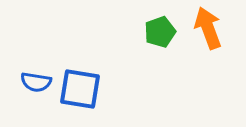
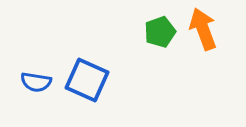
orange arrow: moved 5 px left, 1 px down
blue square: moved 7 px right, 9 px up; rotated 15 degrees clockwise
